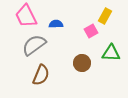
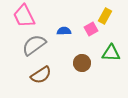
pink trapezoid: moved 2 px left
blue semicircle: moved 8 px right, 7 px down
pink square: moved 2 px up
brown semicircle: rotated 35 degrees clockwise
